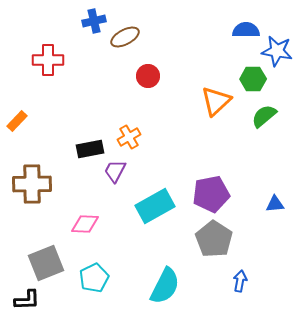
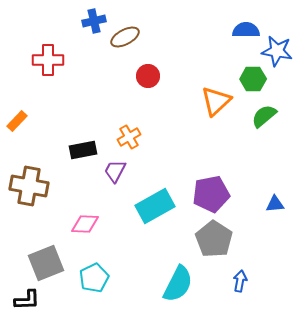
black rectangle: moved 7 px left, 1 px down
brown cross: moved 3 px left, 2 px down; rotated 12 degrees clockwise
cyan semicircle: moved 13 px right, 2 px up
